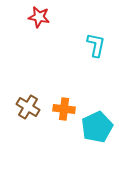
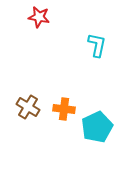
cyan L-shape: moved 1 px right
